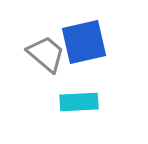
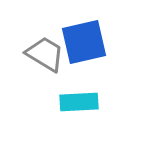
gray trapezoid: moved 1 px left; rotated 9 degrees counterclockwise
